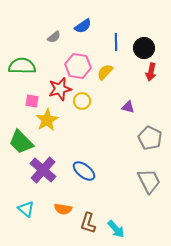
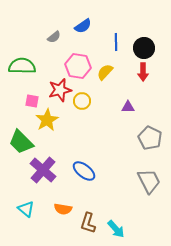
red arrow: moved 8 px left; rotated 12 degrees counterclockwise
red star: moved 1 px down
purple triangle: rotated 16 degrees counterclockwise
